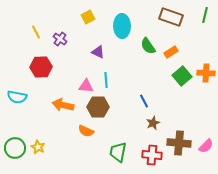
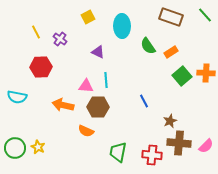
green line: rotated 56 degrees counterclockwise
brown star: moved 17 px right, 2 px up
